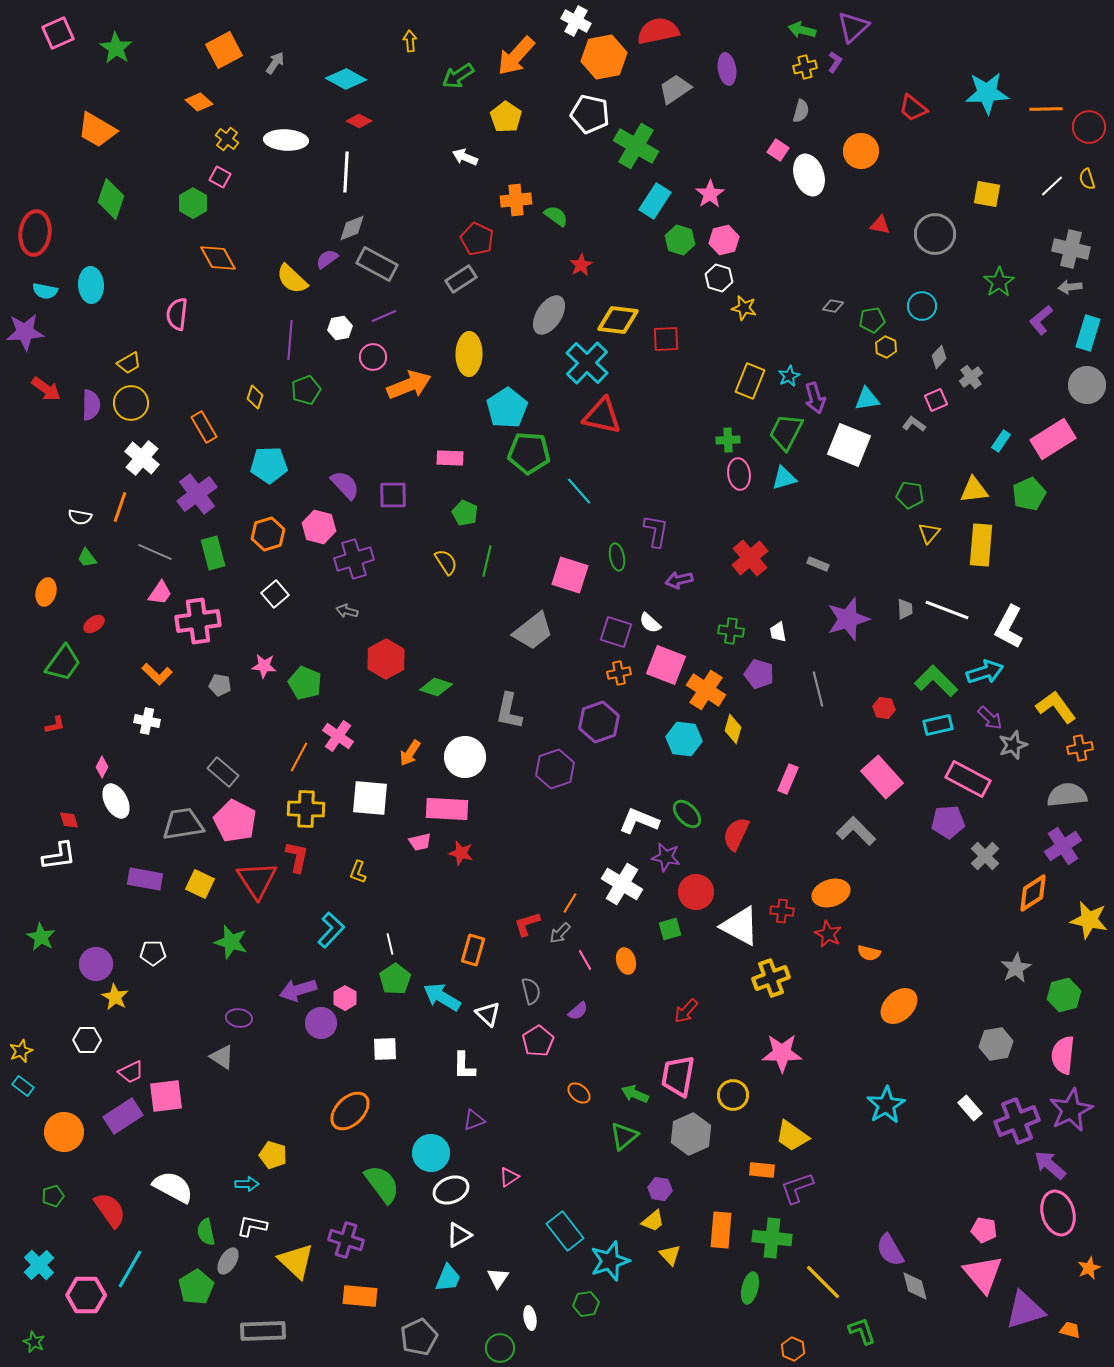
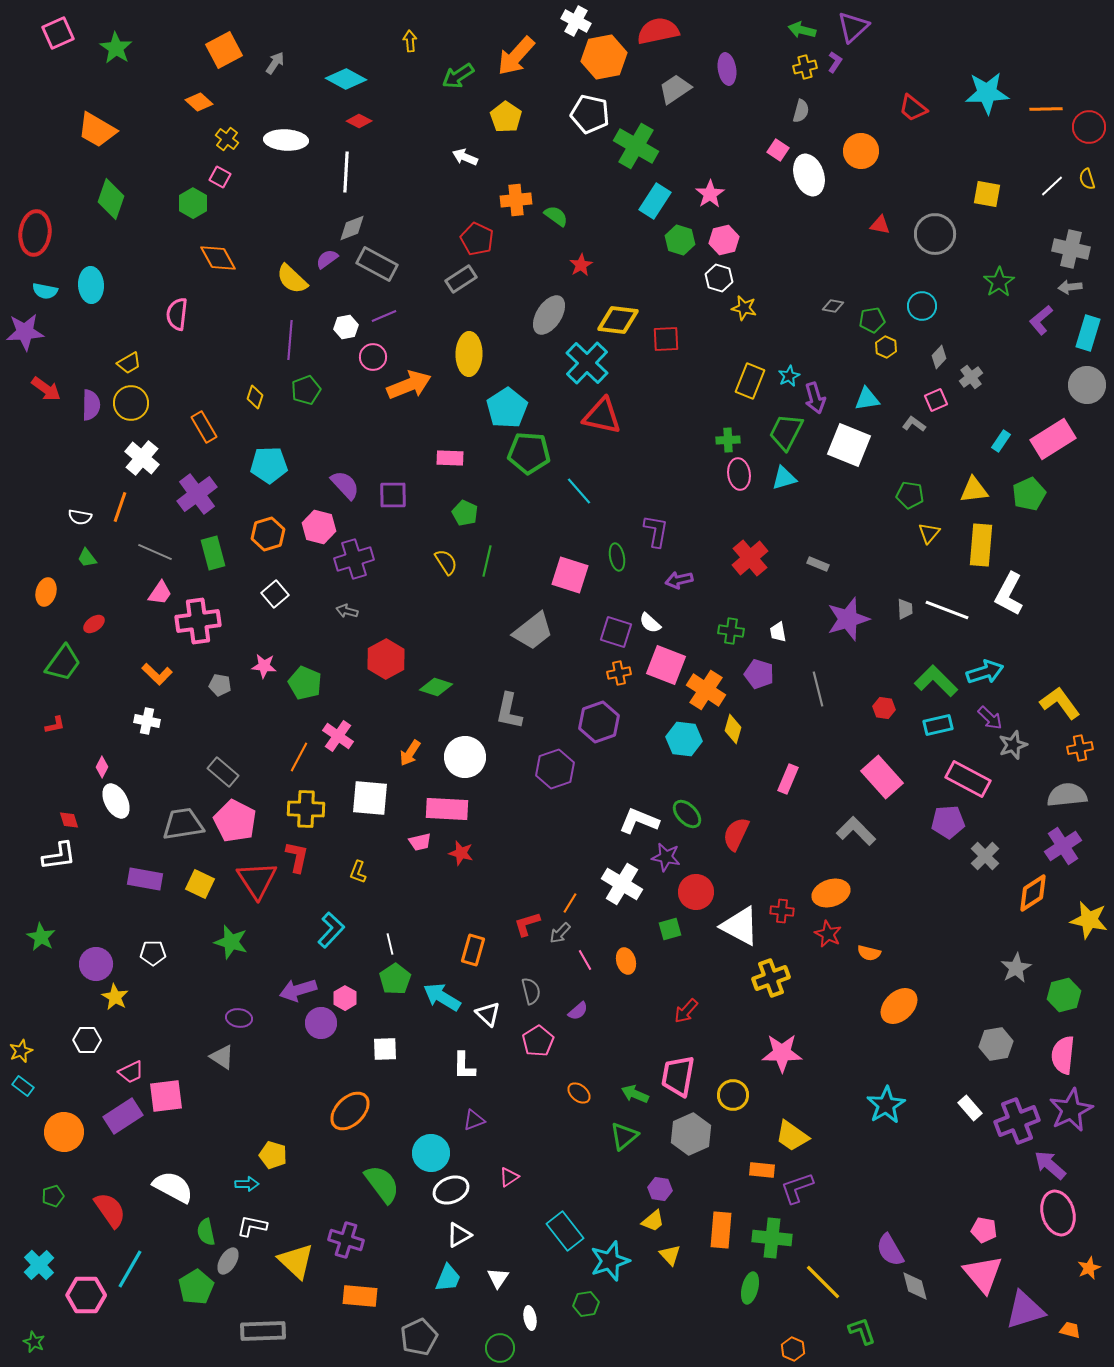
white hexagon at (340, 328): moved 6 px right, 1 px up
white L-shape at (1009, 627): moved 33 px up
yellow L-shape at (1056, 707): moved 4 px right, 4 px up
